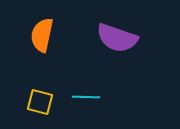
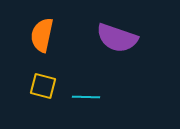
yellow square: moved 3 px right, 16 px up
